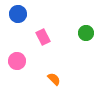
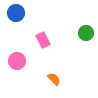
blue circle: moved 2 px left, 1 px up
pink rectangle: moved 3 px down
